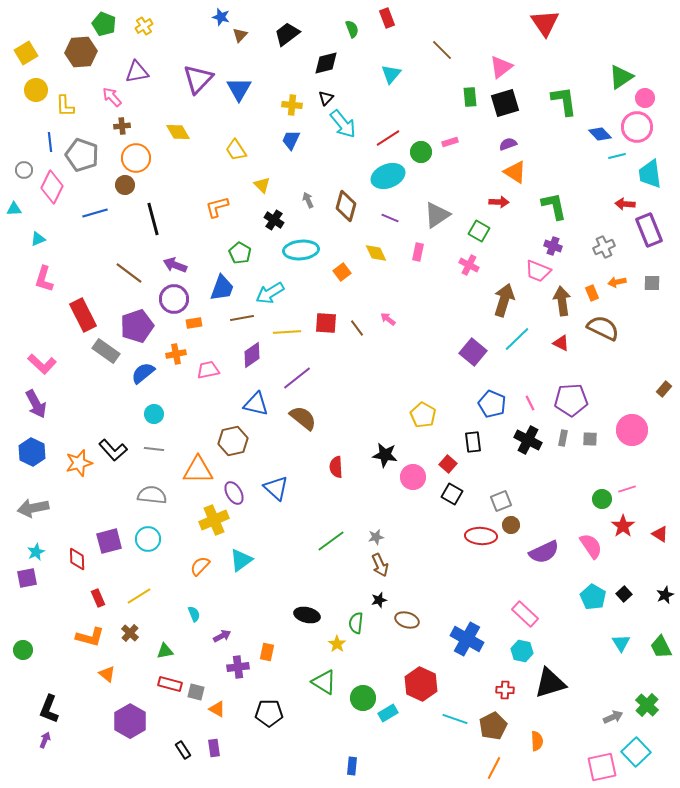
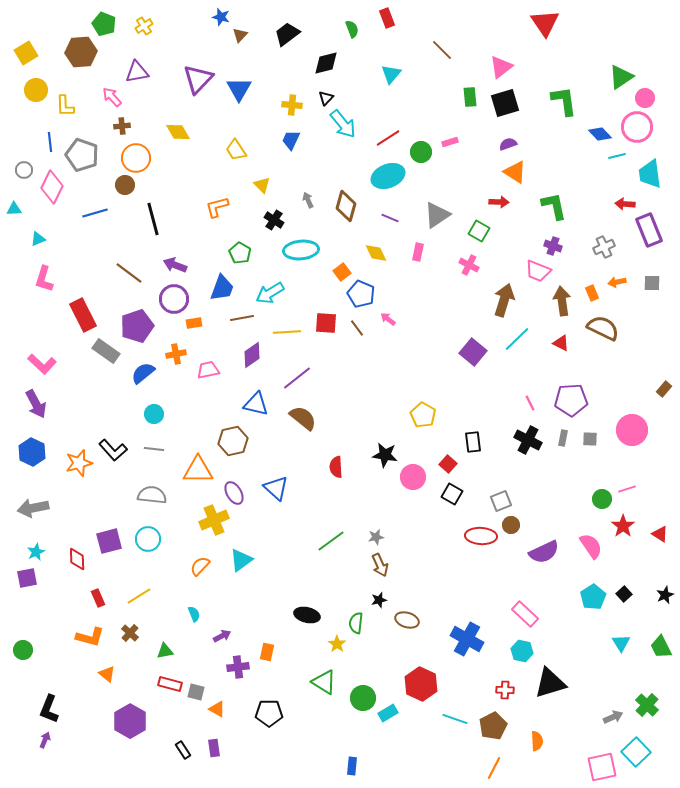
blue pentagon at (492, 404): moved 131 px left, 110 px up
cyan pentagon at (593, 597): rotated 10 degrees clockwise
